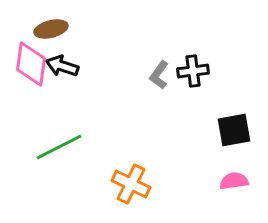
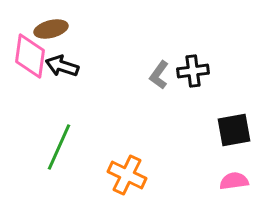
pink diamond: moved 1 px left, 8 px up
green line: rotated 39 degrees counterclockwise
orange cross: moved 4 px left, 9 px up
